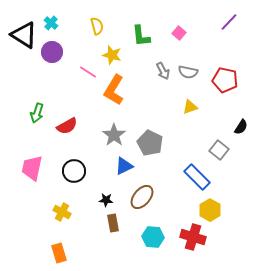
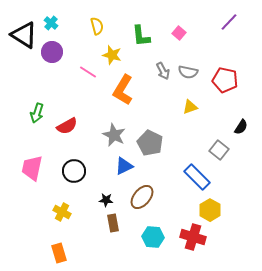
orange L-shape: moved 9 px right
gray star: rotated 10 degrees counterclockwise
